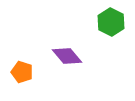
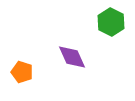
purple diamond: moved 5 px right, 1 px down; rotated 16 degrees clockwise
